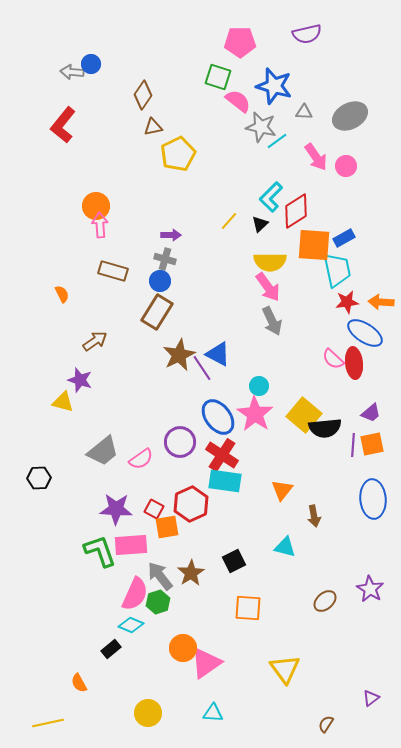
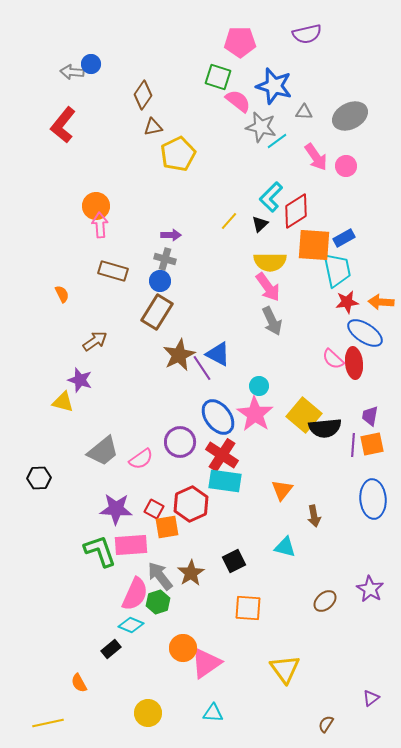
purple trapezoid at (371, 413): moved 1 px left, 3 px down; rotated 140 degrees clockwise
